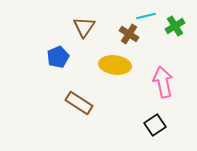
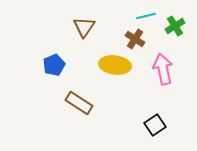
brown cross: moved 6 px right, 5 px down
blue pentagon: moved 4 px left, 8 px down
pink arrow: moved 13 px up
